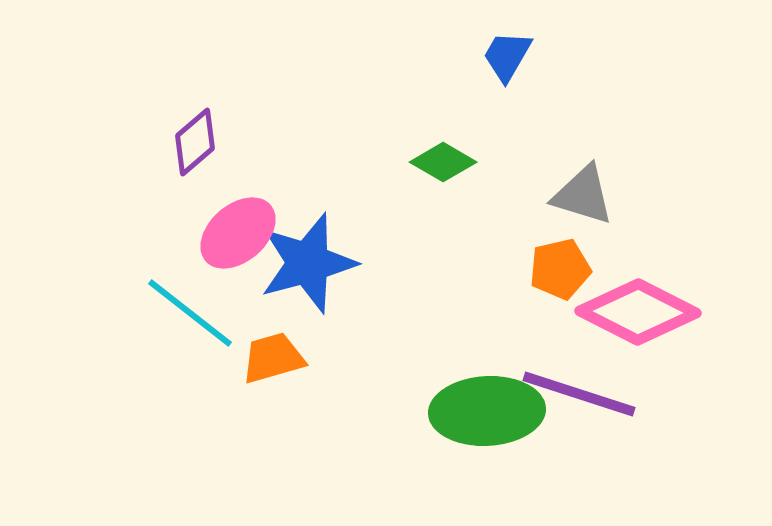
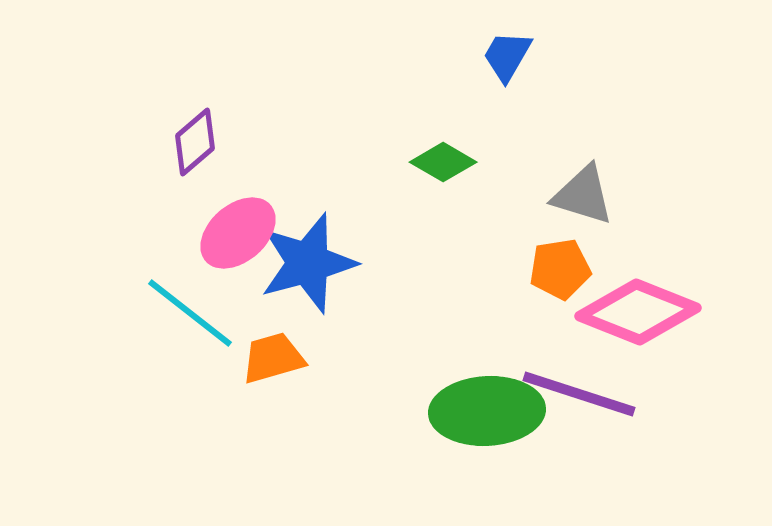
orange pentagon: rotated 4 degrees clockwise
pink diamond: rotated 5 degrees counterclockwise
